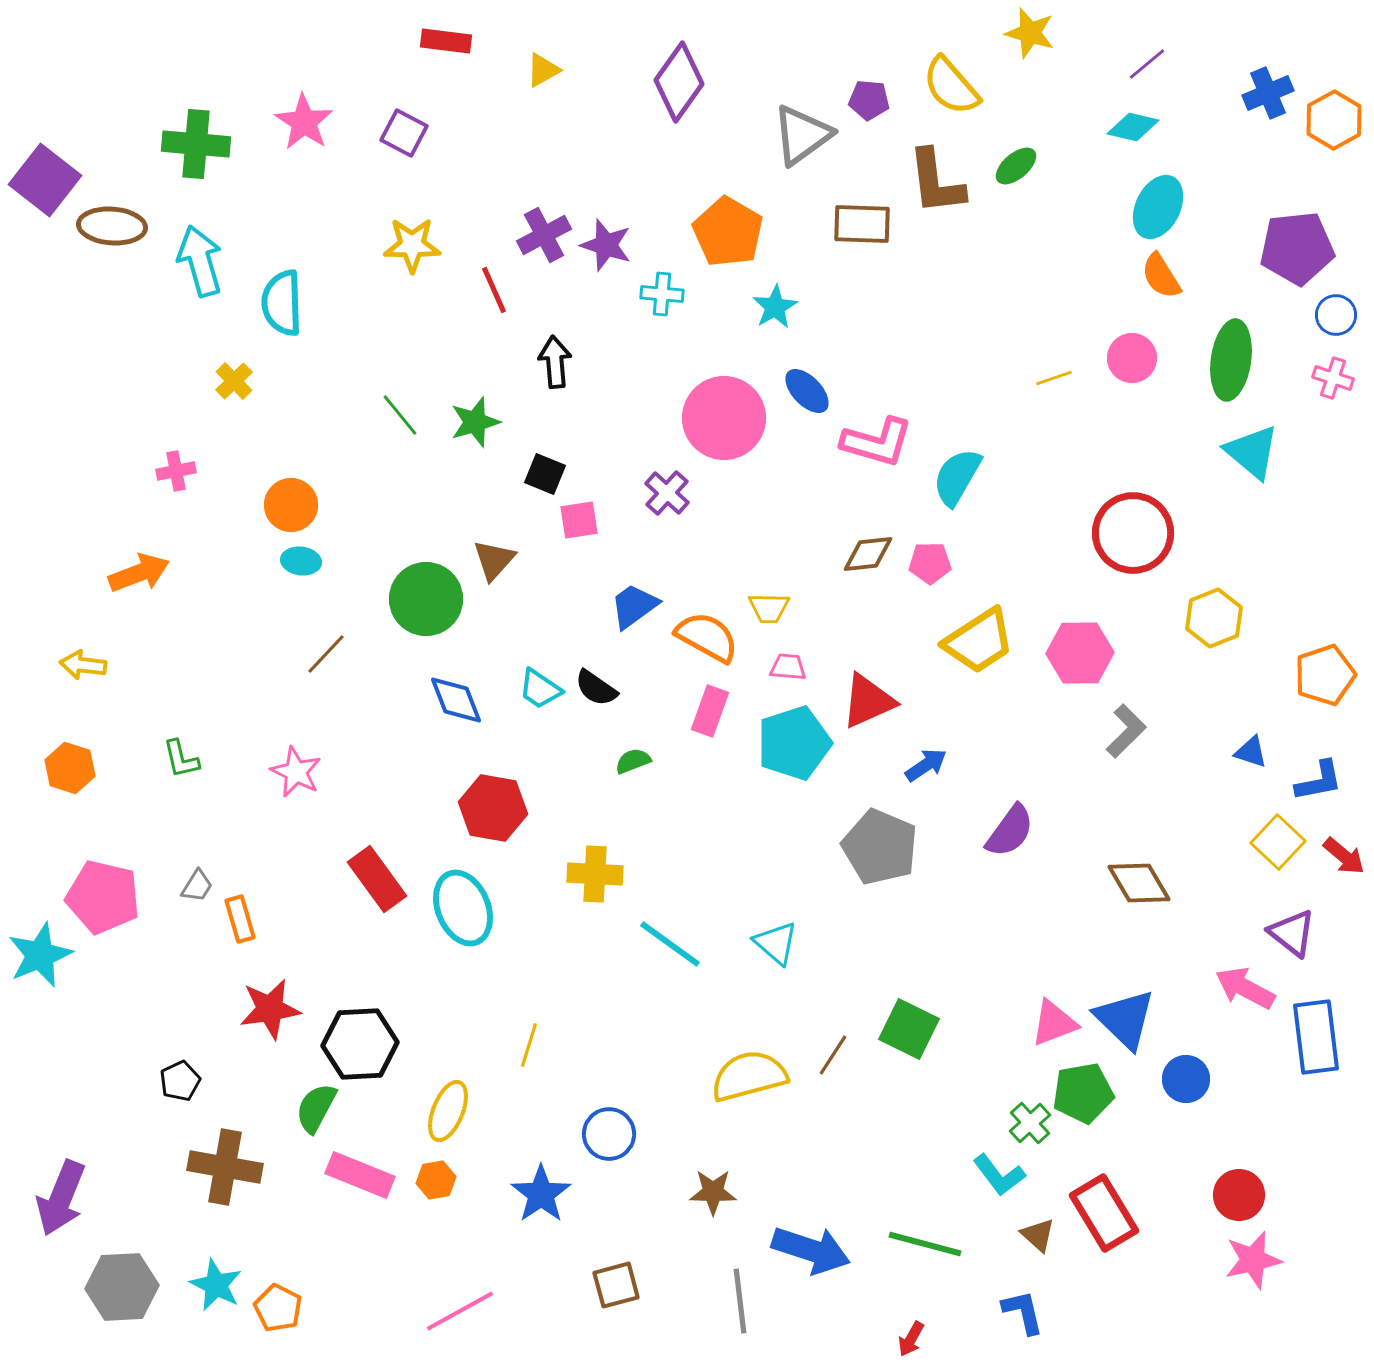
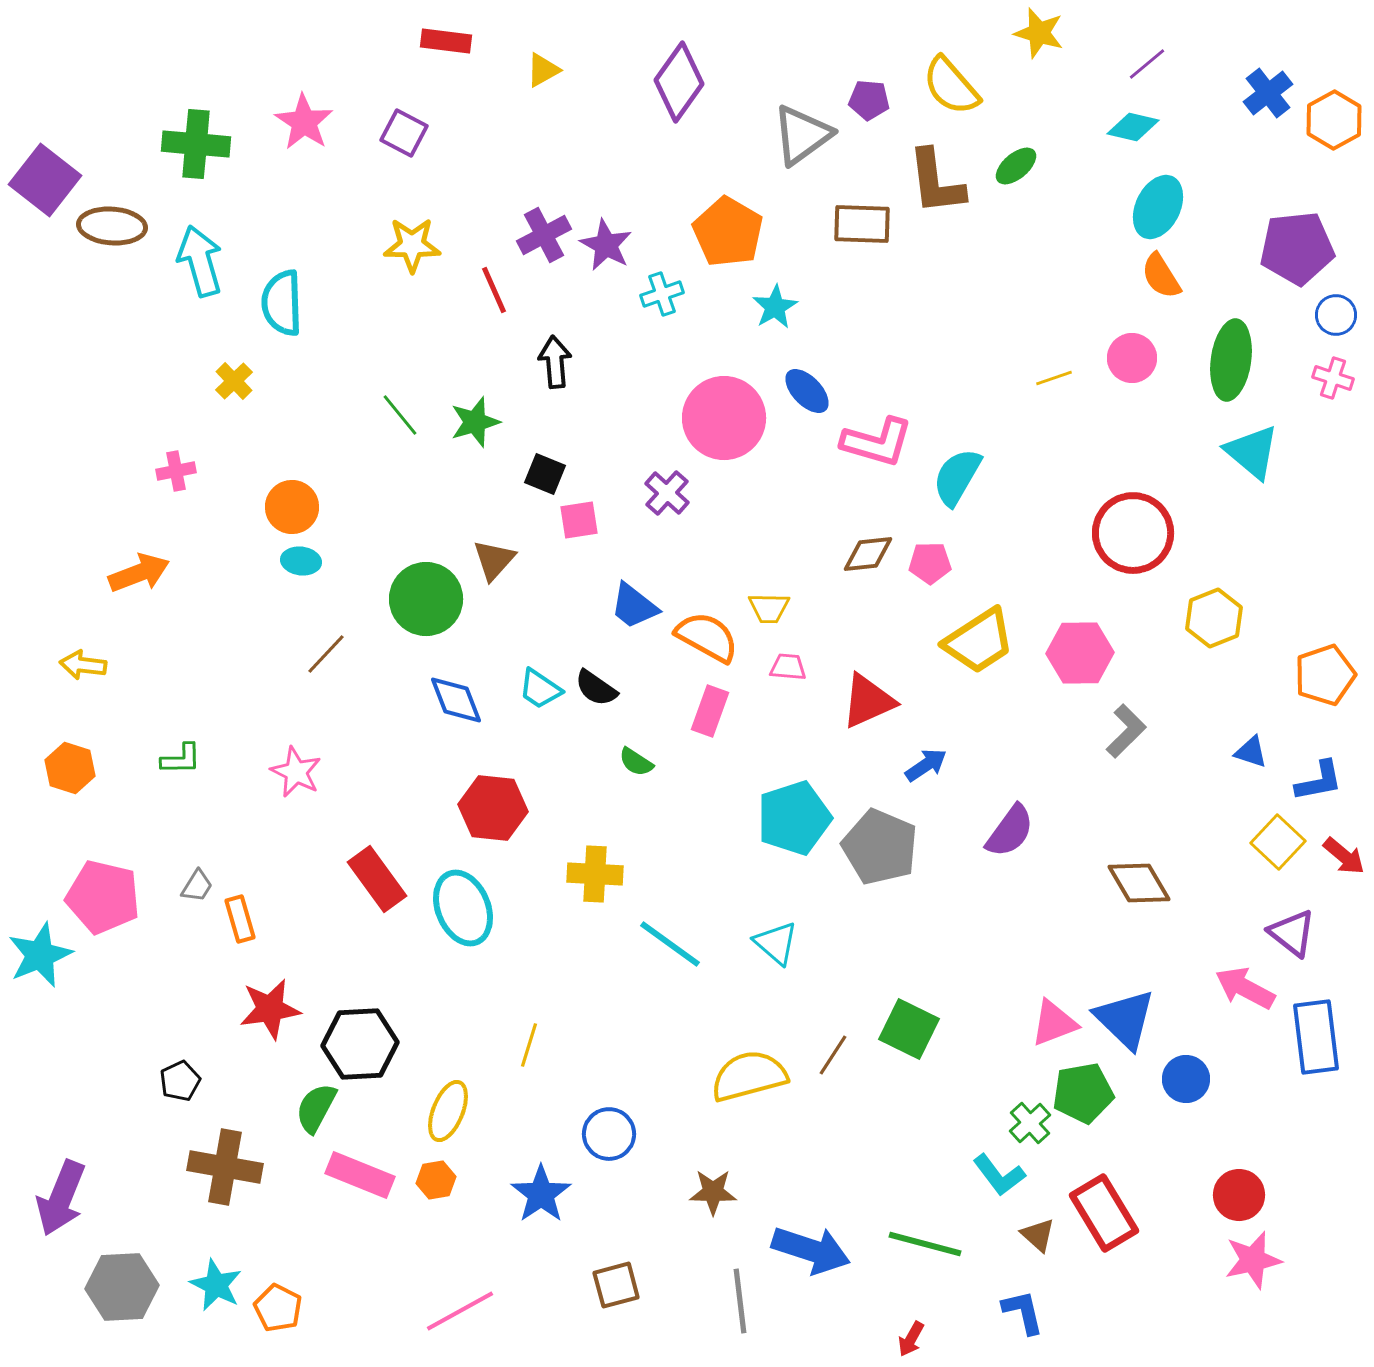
yellow star at (1030, 33): moved 9 px right
blue cross at (1268, 93): rotated 15 degrees counterclockwise
purple star at (606, 245): rotated 10 degrees clockwise
cyan cross at (662, 294): rotated 24 degrees counterclockwise
orange circle at (291, 505): moved 1 px right, 2 px down
blue trapezoid at (634, 606): rotated 106 degrees counterclockwise
cyan pentagon at (794, 743): moved 75 px down
green L-shape at (181, 759): rotated 78 degrees counterclockwise
green semicircle at (633, 761): moved 3 px right, 1 px down; rotated 126 degrees counterclockwise
red hexagon at (493, 808): rotated 4 degrees counterclockwise
